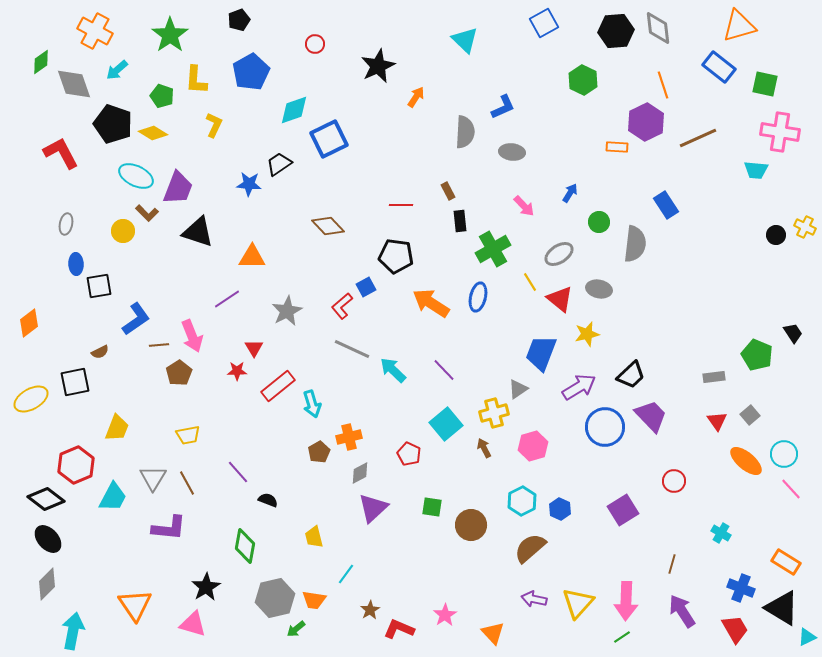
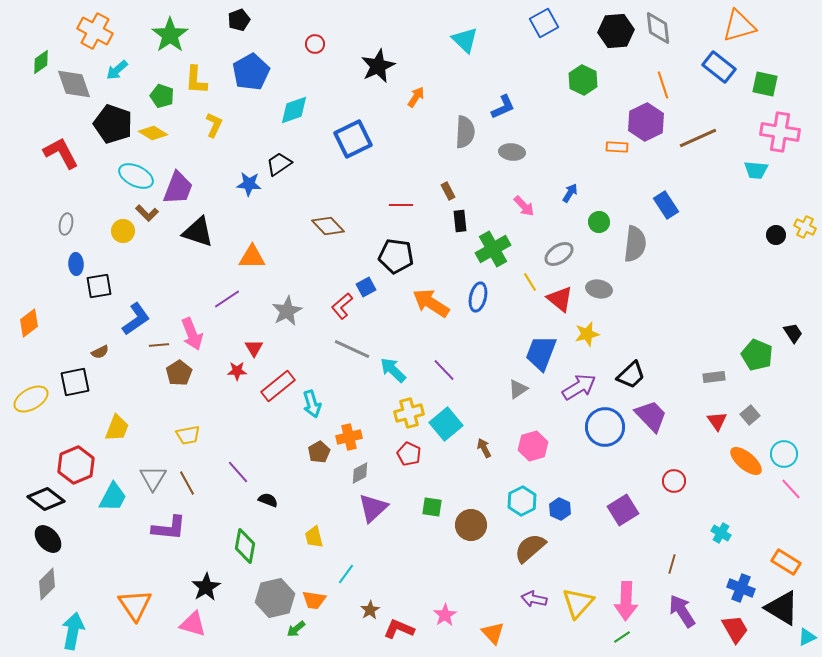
blue square at (329, 139): moved 24 px right
pink arrow at (192, 336): moved 2 px up
yellow cross at (494, 413): moved 85 px left
